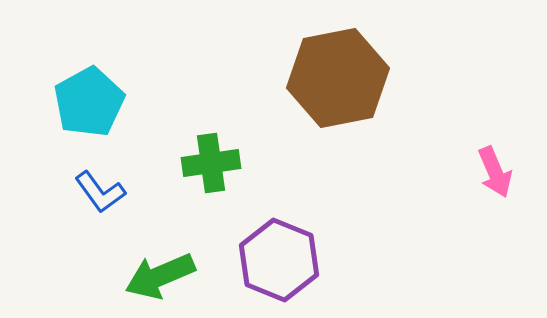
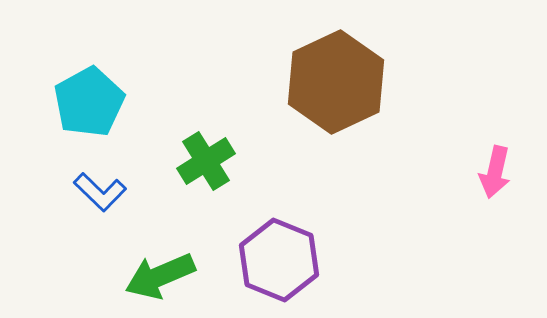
brown hexagon: moved 2 px left, 4 px down; rotated 14 degrees counterclockwise
green cross: moved 5 px left, 2 px up; rotated 24 degrees counterclockwise
pink arrow: rotated 36 degrees clockwise
blue L-shape: rotated 10 degrees counterclockwise
